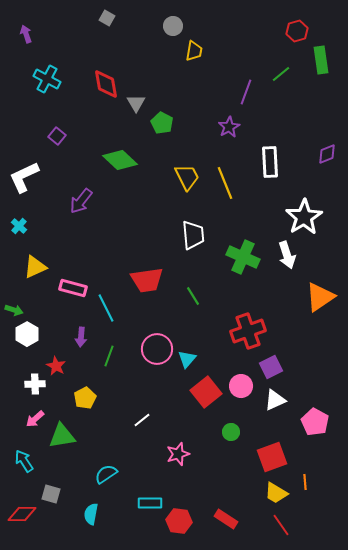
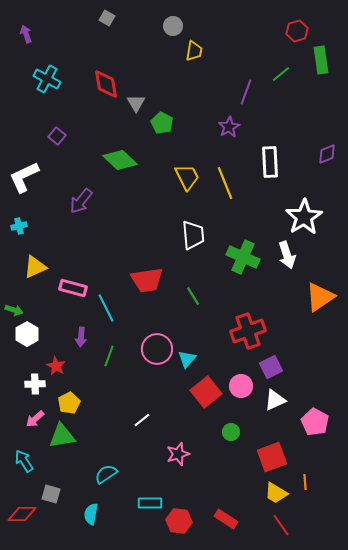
cyan cross at (19, 226): rotated 35 degrees clockwise
yellow pentagon at (85, 398): moved 16 px left, 5 px down
